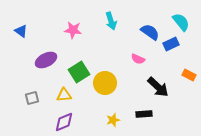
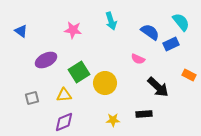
yellow star: rotated 16 degrees clockwise
